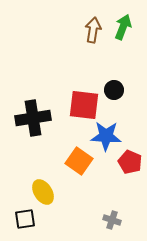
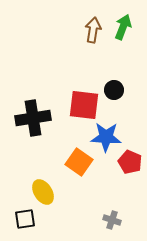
blue star: moved 1 px down
orange square: moved 1 px down
